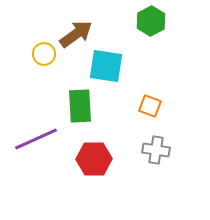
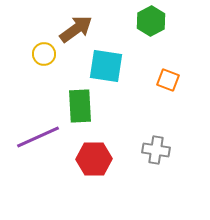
brown arrow: moved 5 px up
orange square: moved 18 px right, 26 px up
purple line: moved 2 px right, 2 px up
